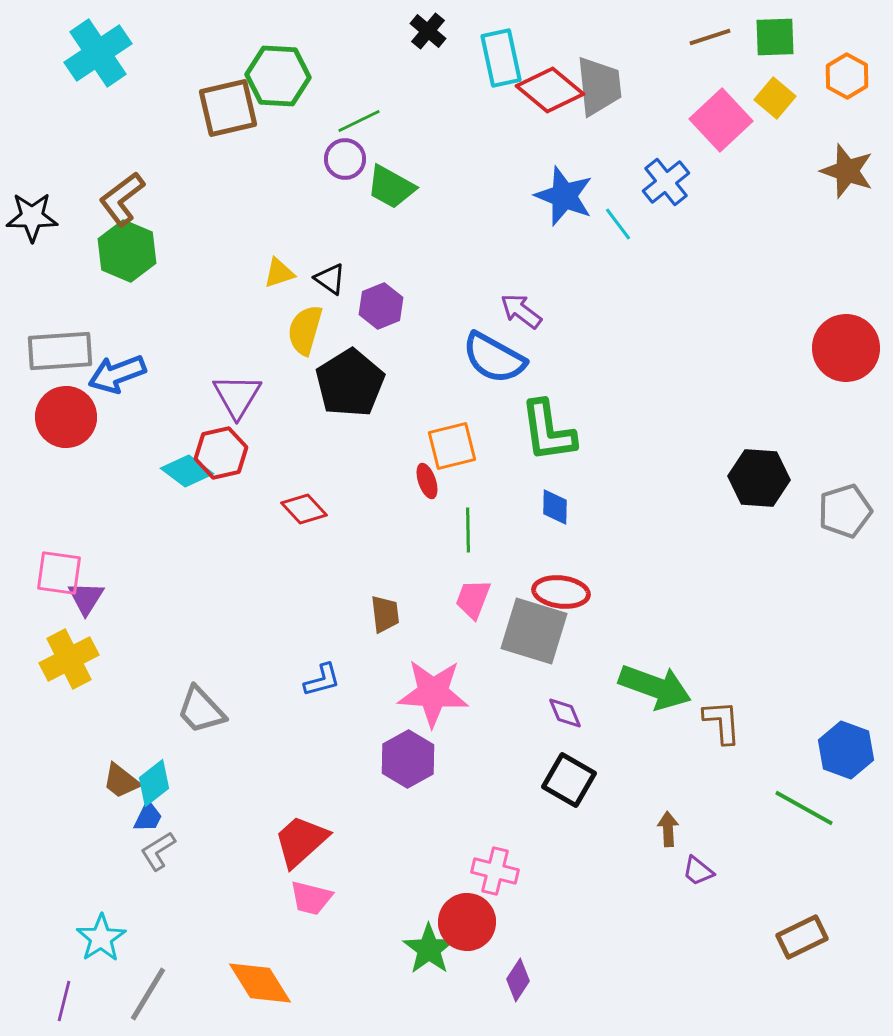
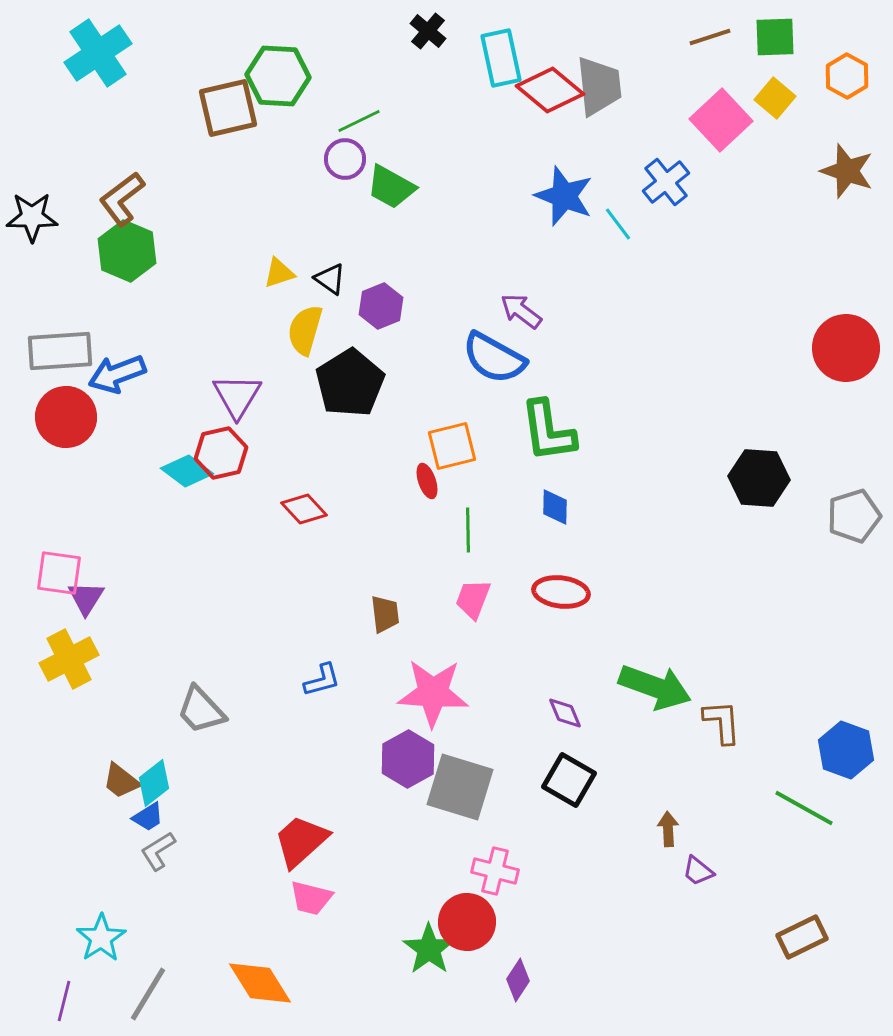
gray pentagon at (845, 511): moved 9 px right, 5 px down
gray square at (534, 631): moved 74 px left, 156 px down
blue trapezoid at (148, 817): rotated 32 degrees clockwise
